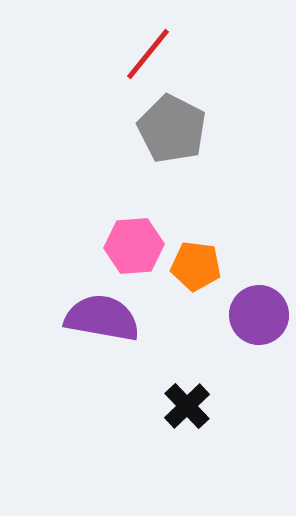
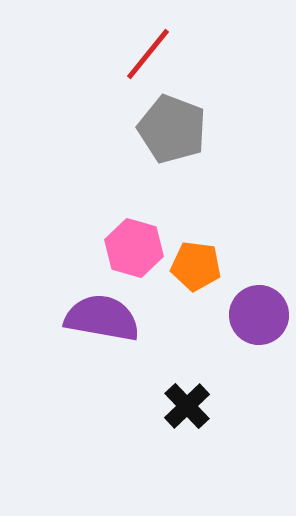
gray pentagon: rotated 6 degrees counterclockwise
pink hexagon: moved 2 px down; rotated 20 degrees clockwise
